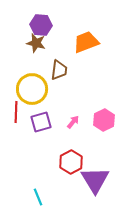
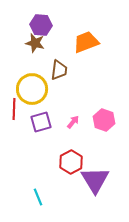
brown star: moved 1 px left
red line: moved 2 px left, 3 px up
pink hexagon: rotated 15 degrees counterclockwise
